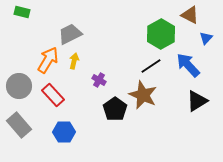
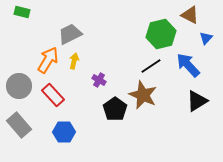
green hexagon: rotated 16 degrees clockwise
